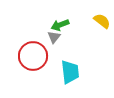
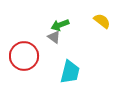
gray triangle: rotated 32 degrees counterclockwise
red circle: moved 9 px left
cyan trapezoid: rotated 20 degrees clockwise
